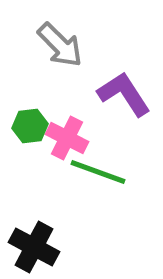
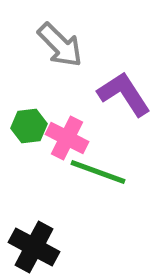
green hexagon: moved 1 px left
